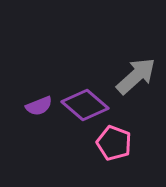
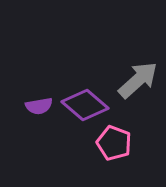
gray arrow: moved 2 px right, 4 px down
purple semicircle: rotated 12 degrees clockwise
